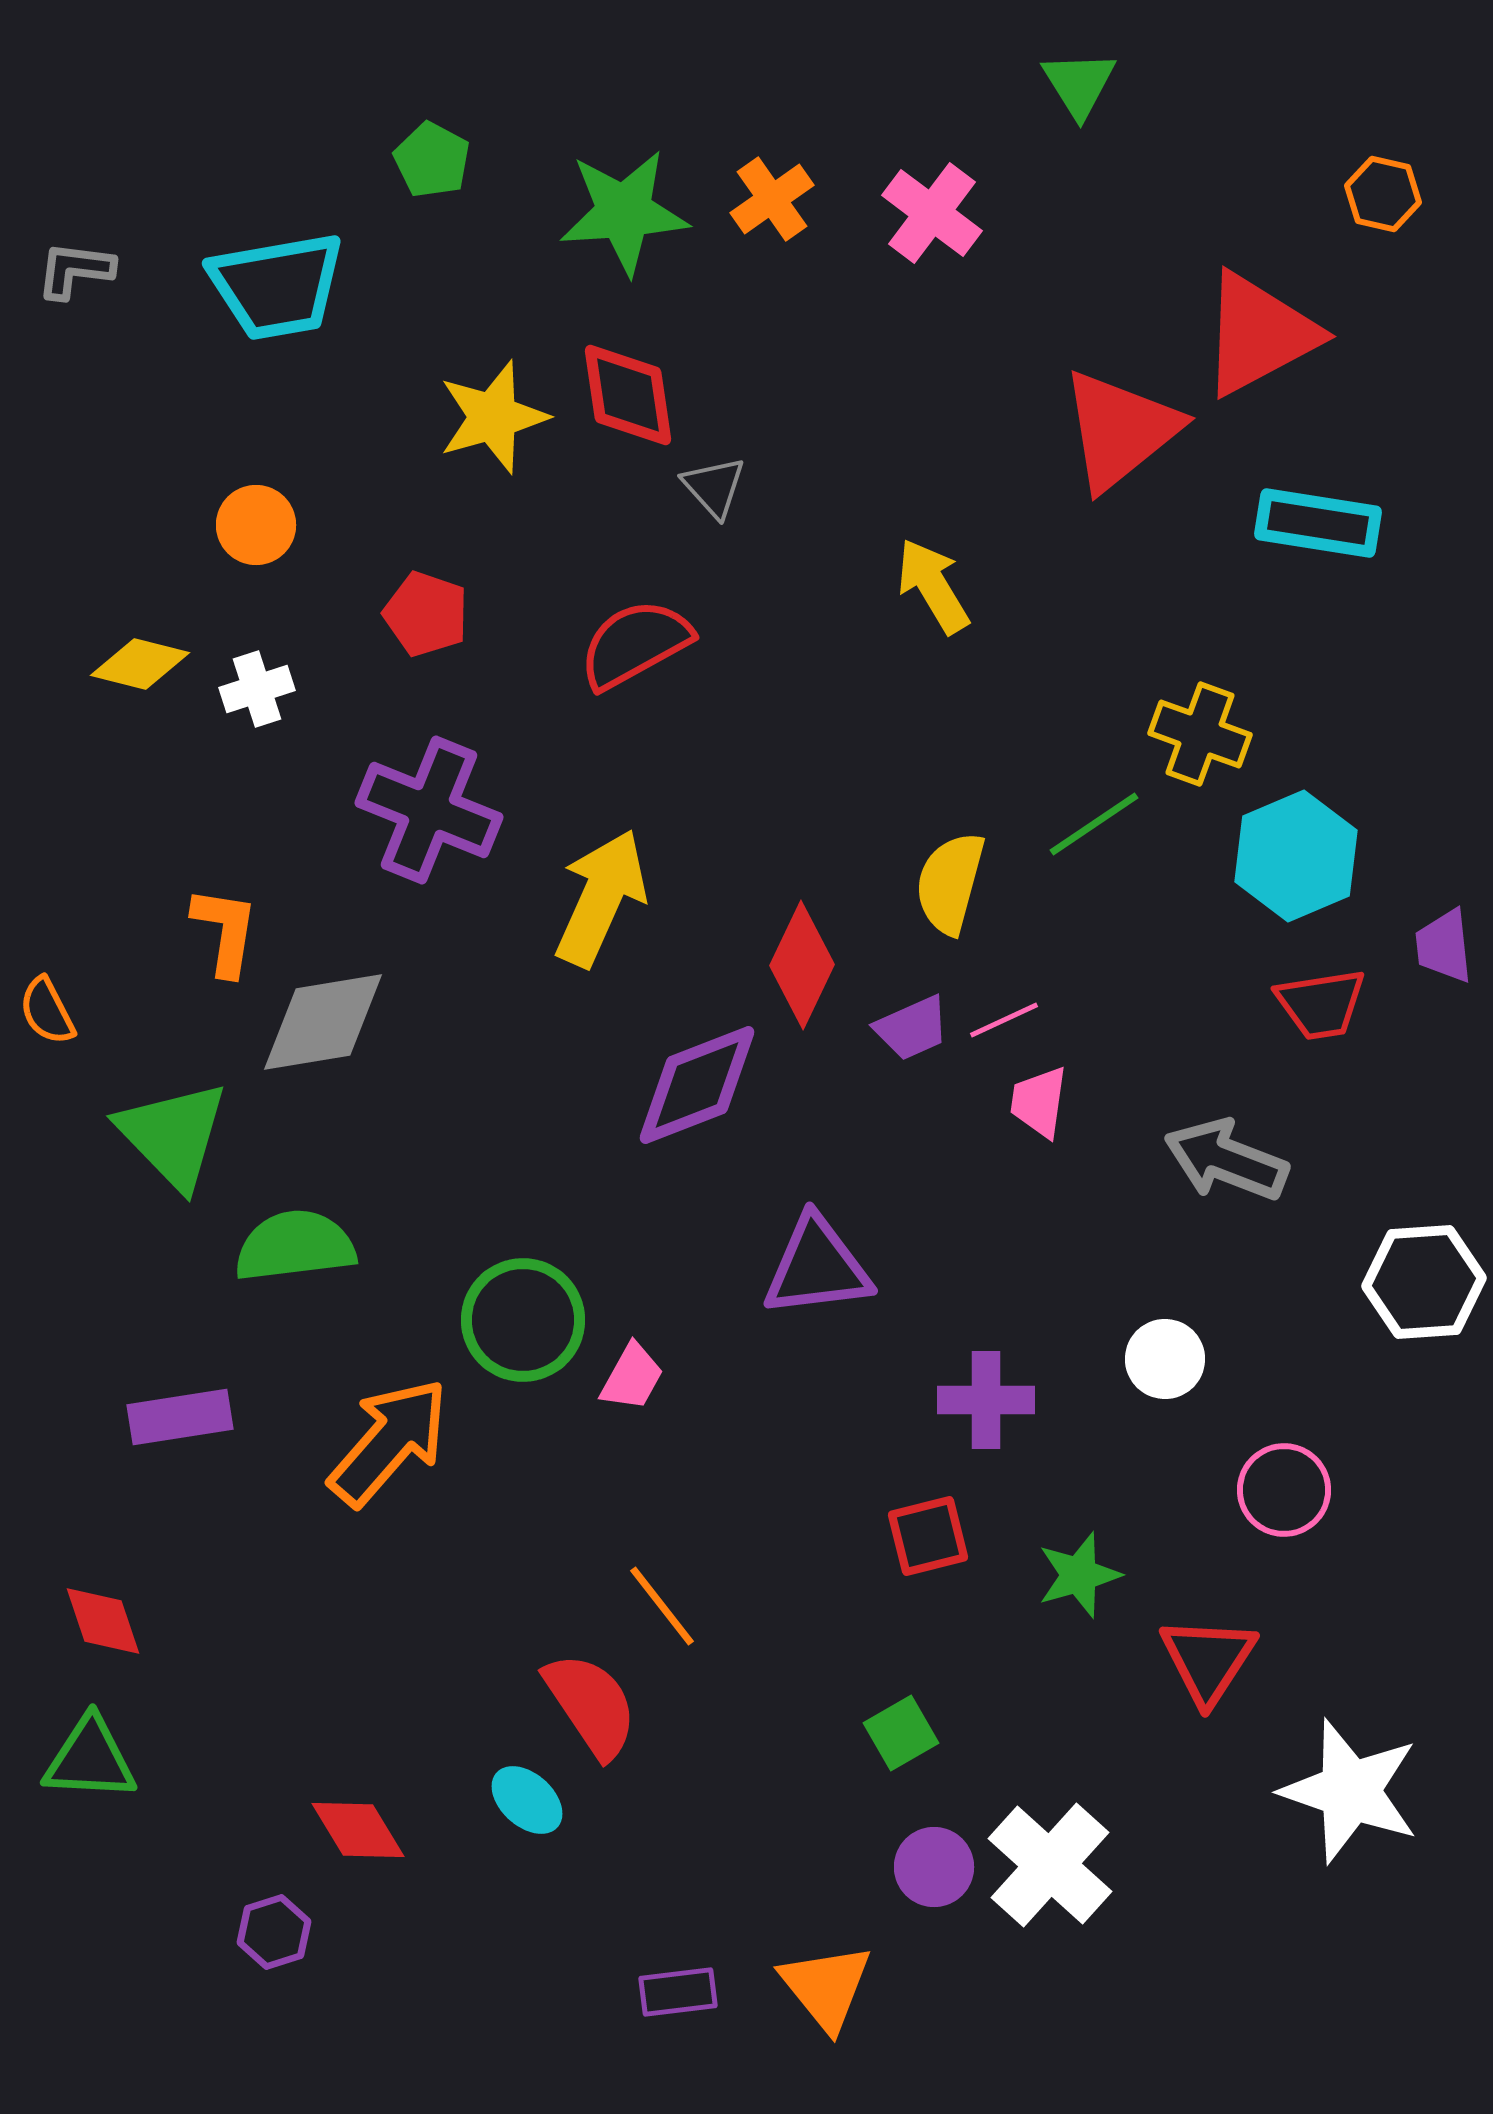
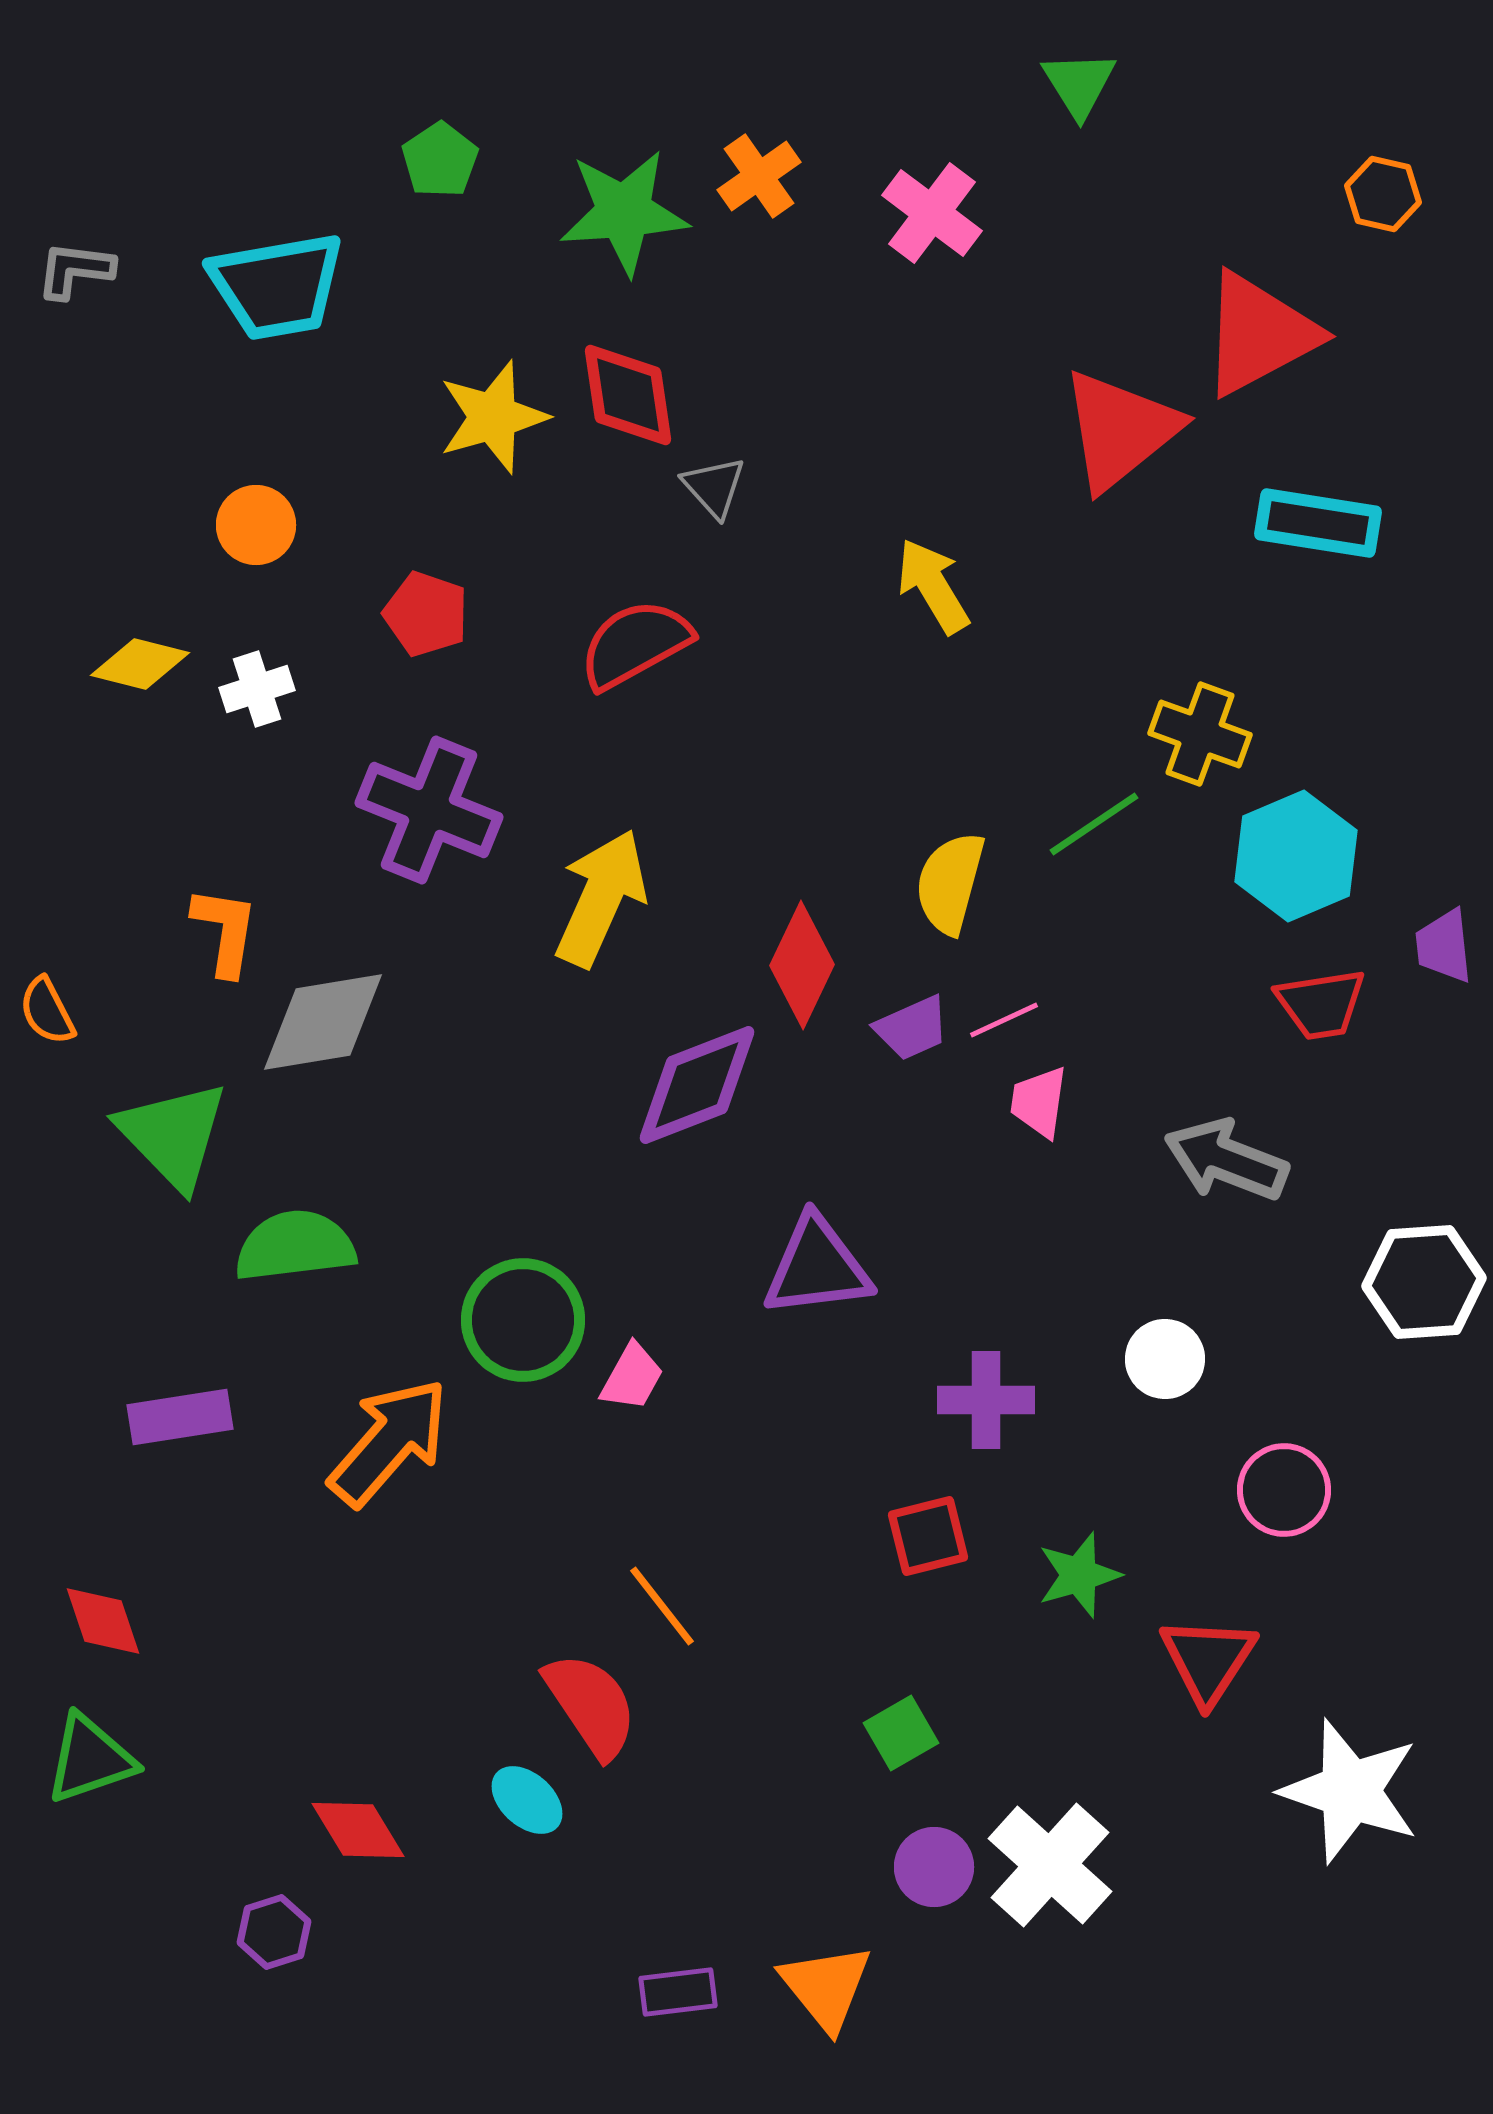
green pentagon at (432, 160): moved 8 px right; rotated 10 degrees clockwise
orange cross at (772, 199): moved 13 px left, 23 px up
green triangle at (90, 1759): rotated 22 degrees counterclockwise
